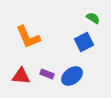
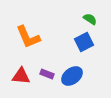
green semicircle: moved 3 px left, 1 px down
